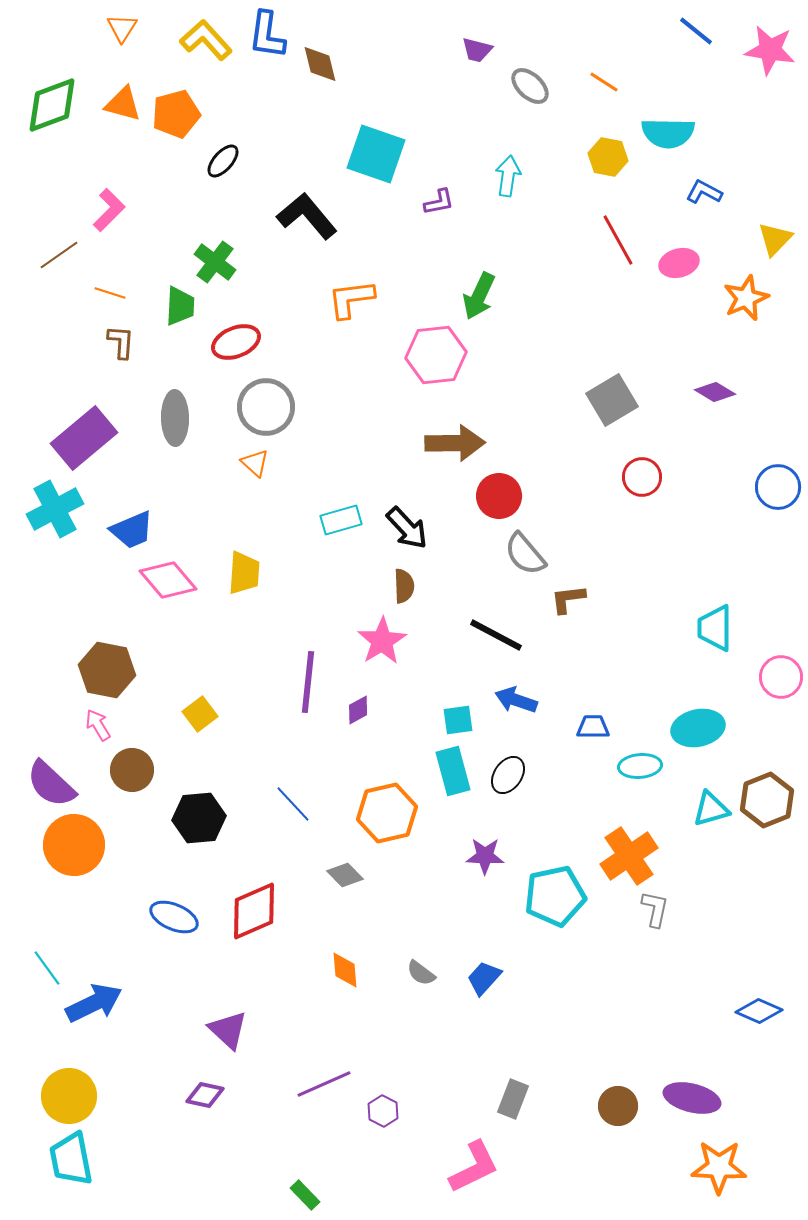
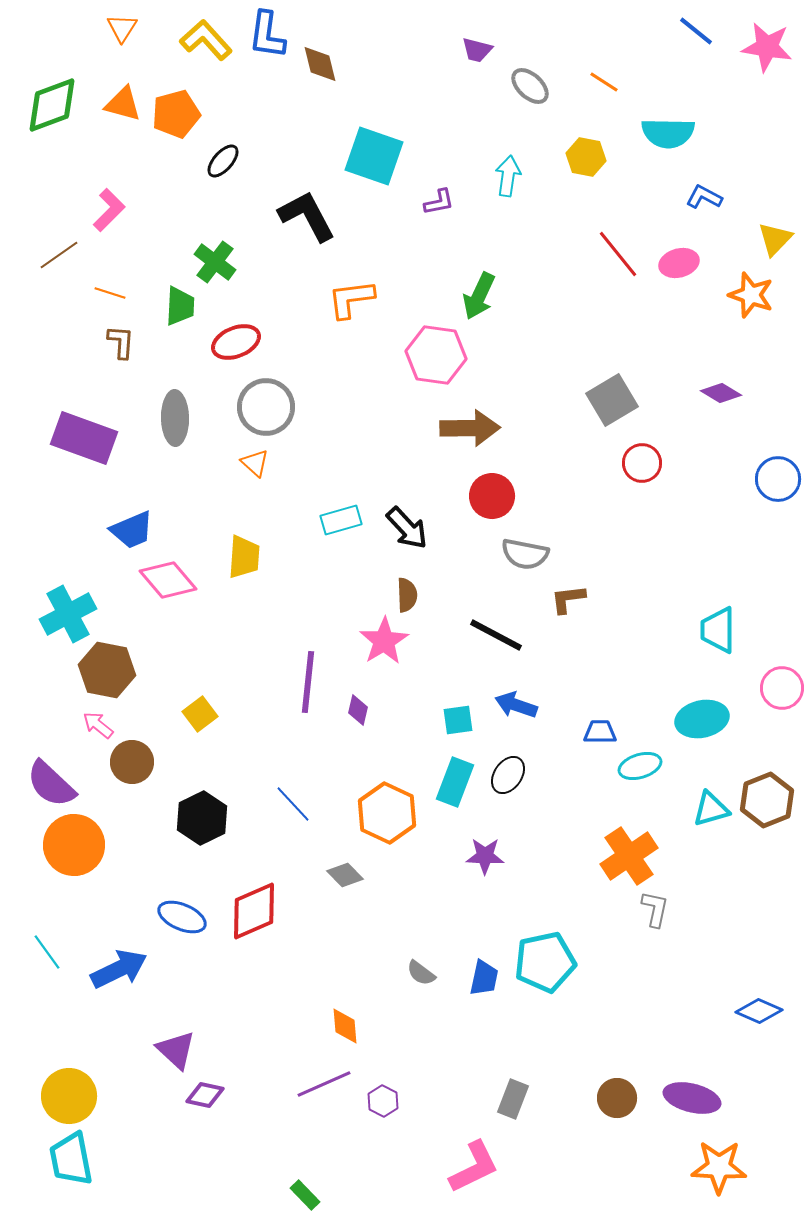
pink star at (770, 50): moved 3 px left, 3 px up
cyan square at (376, 154): moved 2 px left, 2 px down
yellow hexagon at (608, 157): moved 22 px left
blue L-shape at (704, 192): moved 5 px down
black L-shape at (307, 216): rotated 12 degrees clockwise
red line at (618, 240): moved 14 px down; rotated 10 degrees counterclockwise
orange star at (746, 298): moved 5 px right, 3 px up; rotated 30 degrees counterclockwise
pink hexagon at (436, 355): rotated 14 degrees clockwise
purple diamond at (715, 392): moved 6 px right, 1 px down
purple rectangle at (84, 438): rotated 60 degrees clockwise
brown arrow at (455, 443): moved 15 px right, 15 px up
red circle at (642, 477): moved 14 px up
blue circle at (778, 487): moved 8 px up
red circle at (499, 496): moved 7 px left
cyan cross at (55, 509): moved 13 px right, 105 px down
gray semicircle at (525, 554): rotated 39 degrees counterclockwise
yellow trapezoid at (244, 573): moved 16 px up
brown semicircle at (404, 586): moved 3 px right, 9 px down
cyan trapezoid at (715, 628): moved 3 px right, 2 px down
pink star at (382, 641): moved 2 px right
pink circle at (781, 677): moved 1 px right, 11 px down
blue arrow at (516, 700): moved 5 px down
purple diamond at (358, 710): rotated 48 degrees counterclockwise
pink arrow at (98, 725): rotated 20 degrees counterclockwise
blue trapezoid at (593, 727): moved 7 px right, 5 px down
cyan ellipse at (698, 728): moved 4 px right, 9 px up
cyan ellipse at (640, 766): rotated 12 degrees counterclockwise
brown circle at (132, 770): moved 8 px up
cyan rectangle at (453, 771): moved 2 px right, 11 px down; rotated 36 degrees clockwise
orange hexagon at (387, 813): rotated 22 degrees counterclockwise
black hexagon at (199, 818): moved 3 px right; rotated 21 degrees counterclockwise
cyan pentagon at (555, 896): moved 10 px left, 66 px down
blue ellipse at (174, 917): moved 8 px right
cyan line at (47, 968): moved 16 px up
orange diamond at (345, 970): moved 56 px down
blue trapezoid at (484, 978): rotated 150 degrees clockwise
blue arrow at (94, 1003): moved 25 px right, 34 px up
purple triangle at (228, 1030): moved 52 px left, 20 px down
brown circle at (618, 1106): moved 1 px left, 8 px up
purple hexagon at (383, 1111): moved 10 px up
